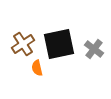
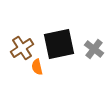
brown cross: moved 1 px left, 4 px down
orange semicircle: moved 1 px up
